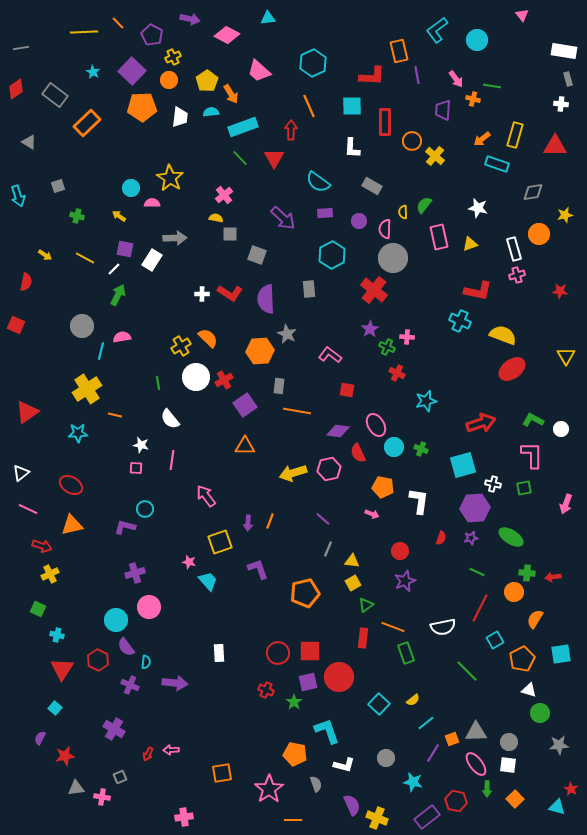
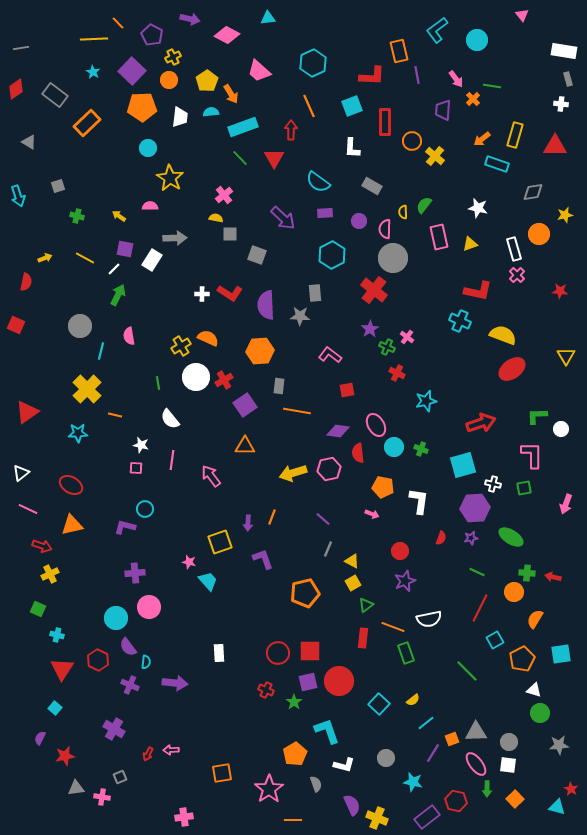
yellow line at (84, 32): moved 10 px right, 7 px down
orange cross at (473, 99): rotated 32 degrees clockwise
cyan square at (352, 106): rotated 20 degrees counterclockwise
cyan circle at (131, 188): moved 17 px right, 40 px up
pink semicircle at (152, 203): moved 2 px left, 3 px down
yellow arrow at (45, 255): moved 3 px down; rotated 56 degrees counterclockwise
pink cross at (517, 275): rotated 28 degrees counterclockwise
gray rectangle at (309, 289): moved 6 px right, 4 px down
purple semicircle at (266, 299): moved 6 px down
gray circle at (82, 326): moved 2 px left
gray star at (287, 334): moved 13 px right, 18 px up; rotated 24 degrees counterclockwise
pink semicircle at (122, 337): moved 7 px right, 1 px up; rotated 90 degrees counterclockwise
pink cross at (407, 337): rotated 32 degrees clockwise
orange semicircle at (208, 338): rotated 20 degrees counterclockwise
yellow cross at (87, 389): rotated 12 degrees counterclockwise
red square at (347, 390): rotated 21 degrees counterclockwise
green L-shape at (533, 420): moved 4 px right, 4 px up; rotated 30 degrees counterclockwise
red semicircle at (358, 453): rotated 18 degrees clockwise
pink arrow at (206, 496): moved 5 px right, 20 px up
orange line at (270, 521): moved 2 px right, 4 px up
yellow triangle at (352, 561): rotated 21 degrees clockwise
purple L-shape at (258, 569): moved 5 px right, 10 px up
purple cross at (135, 573): rotated 12 degrees clockwise
red arrow at (553, 577): rotated 21 degrees clockwise
cyan circle at (116, 620): moved 2 px up
white semicircle at (443, 627): moved 14 px left, 8 px up
purple semicircle at (126, 647): moved 2 px right
red circle at (339, 677): moved 4 px down
white triangle at (529, 690): moved 5 px right
orange pentagon at (295, 754): rotated 30 degrees clockwise
